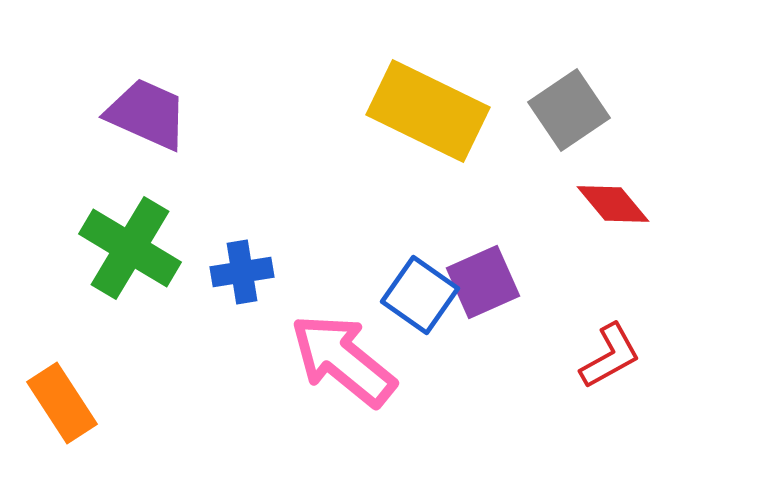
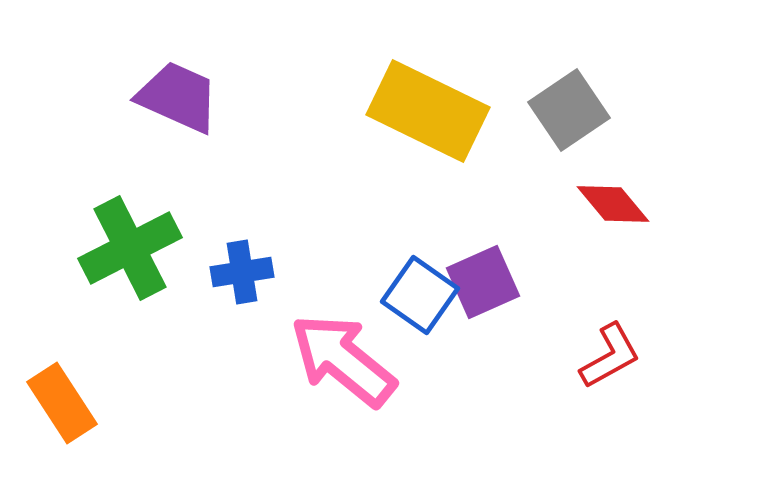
purple trapezoid: moved 31 px right, 17 px up
green cross: rotated 32 degrees clockwise
